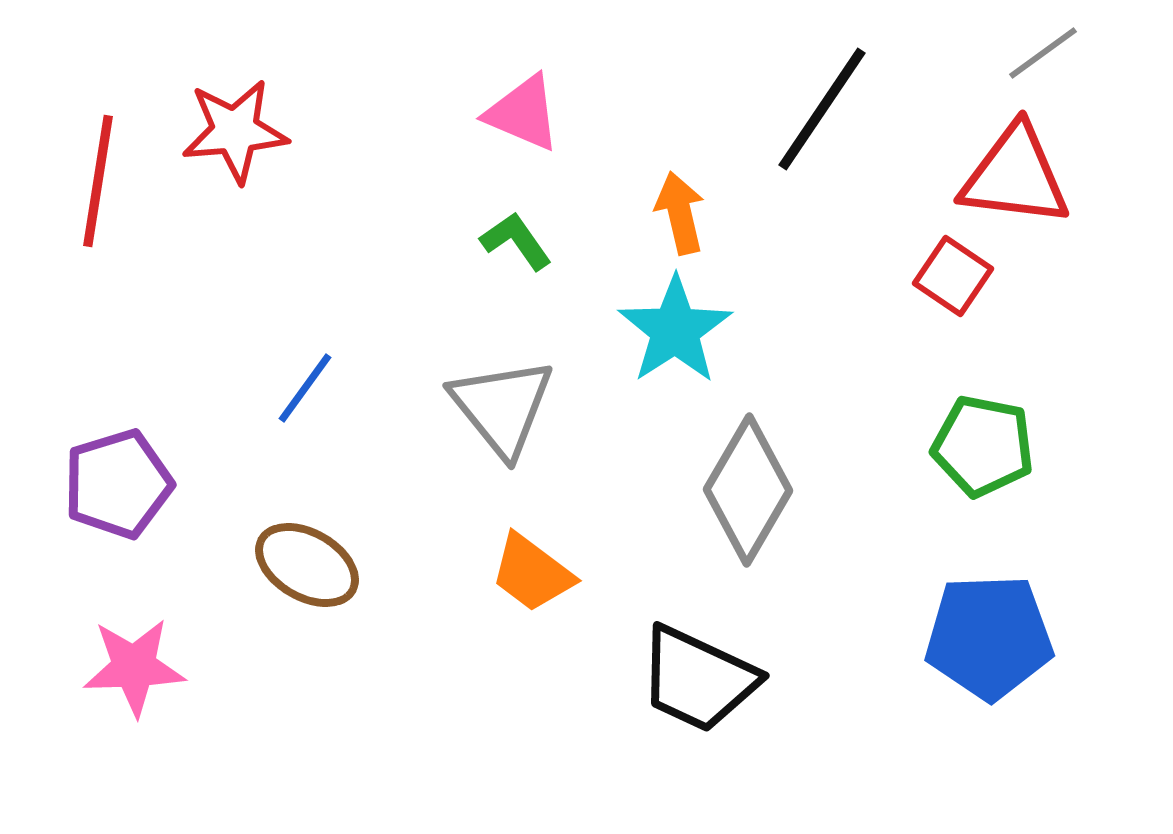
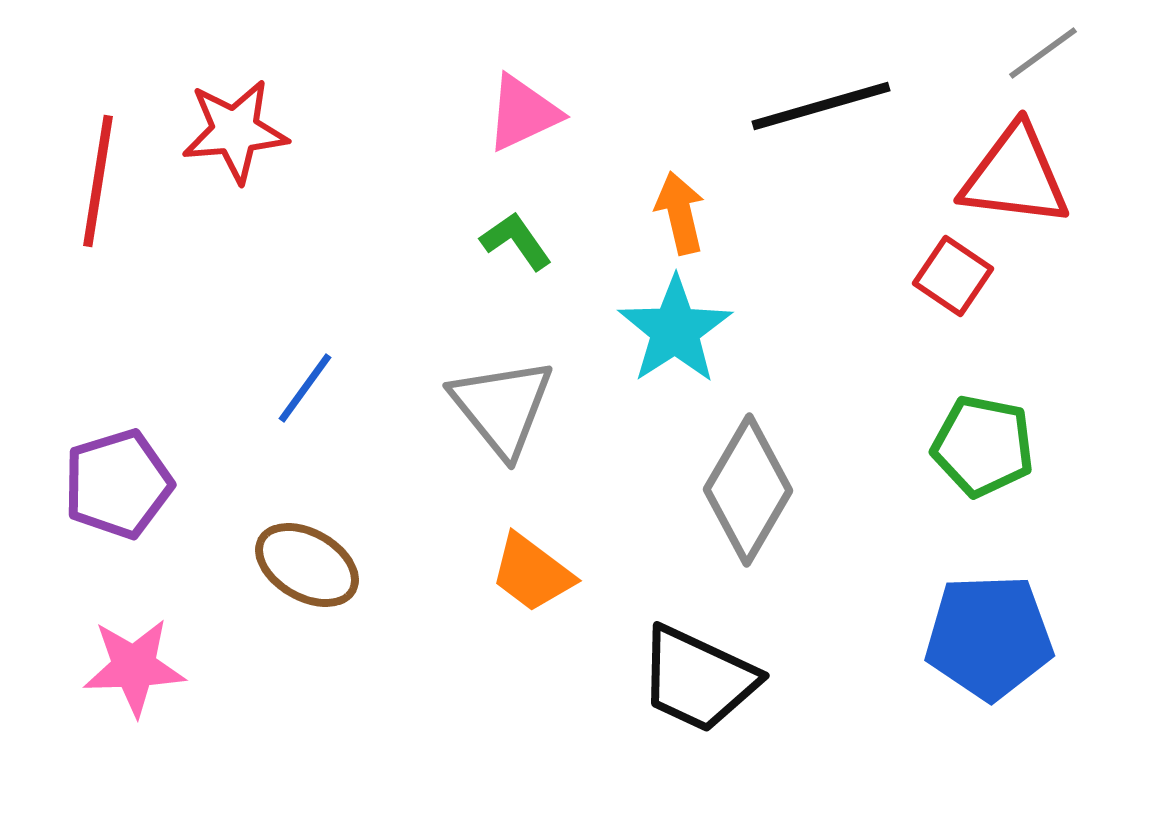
black line: moved 1 px left, 3 px up; rotated 40 degrees clockwise
pink triangle: rotated 48 degrees counterclockwise
